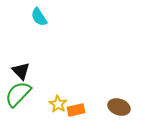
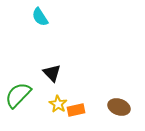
cyan semicircle: moved 1 px right
black triangle: moved 31 px right, 2 px down
green semicircle: moved 1 px down
